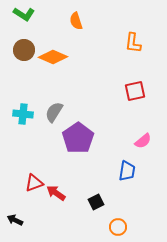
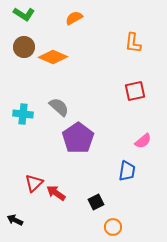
orange semicircle: moved 2 px left, 3 px up; rotated 78 degrees clockwise
brown circle: moved 3 px up
gray semicircle: moved 5 px right, 5 px up; rotated 100 degrees clockwise
red triangle: rotated 24 degrees counterclockwise
orange circle: moved 5 px left
